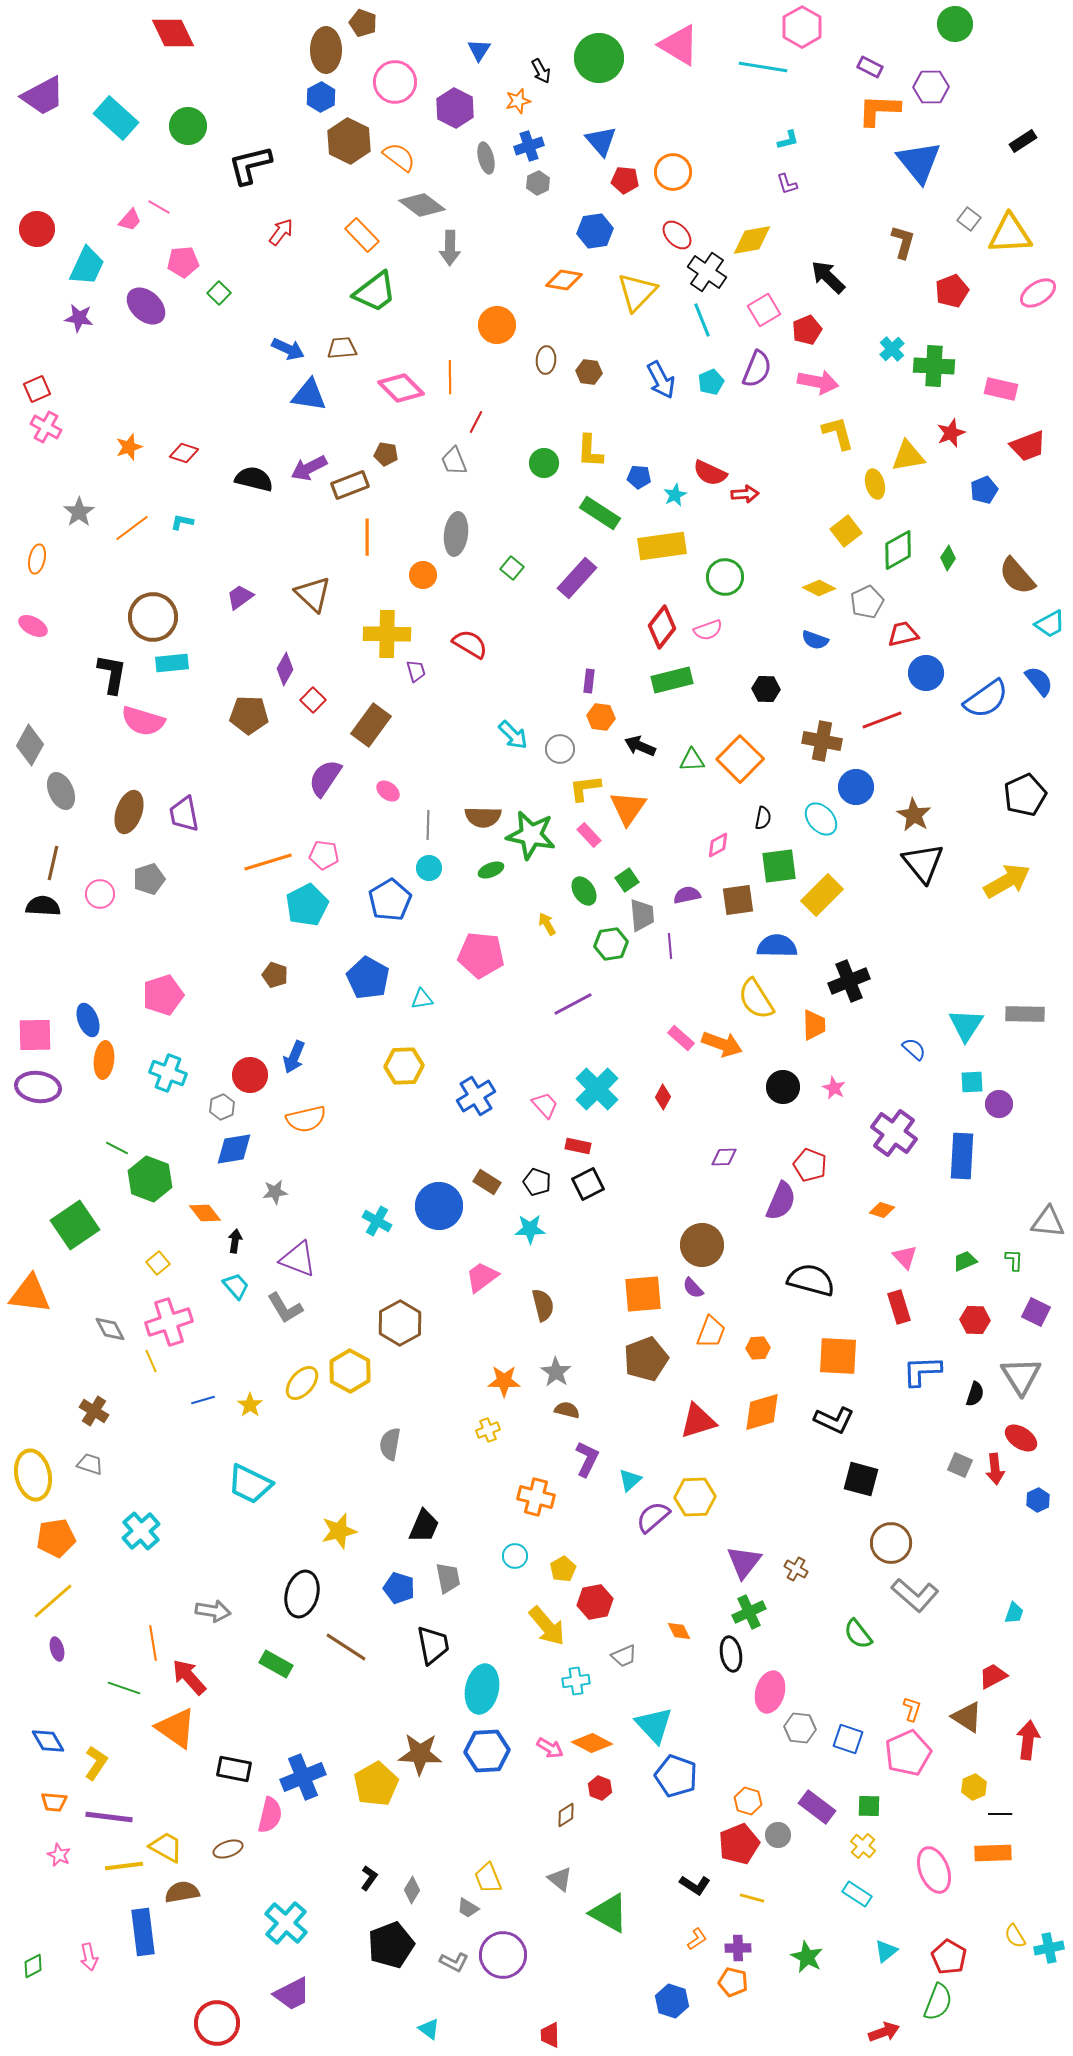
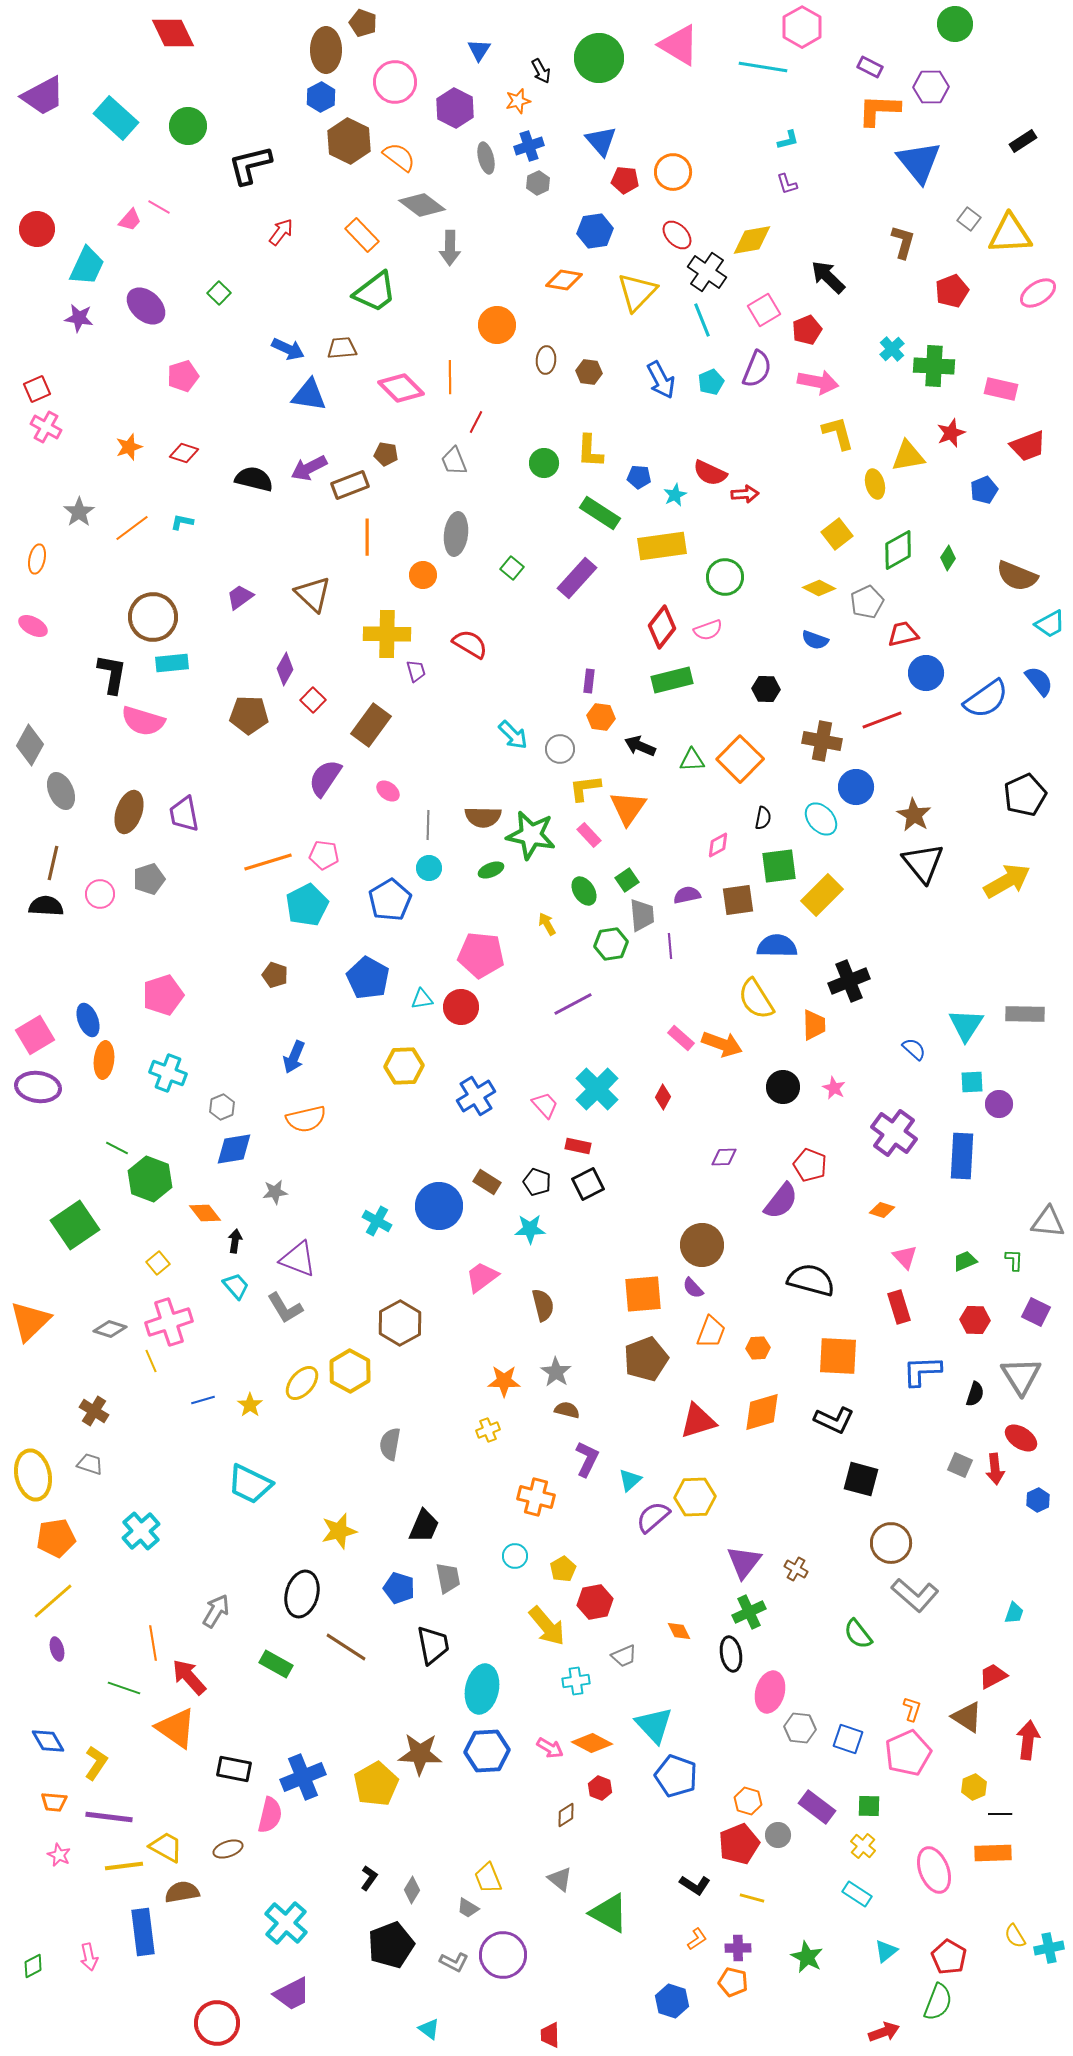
pink pentagon at (183, 262): moved 114 px down; rotated 12 degrees counterclockwise
yellow square at (846, 531): moved 9 px left, 3 px down
brown semicircle at (1017, 576): rotated 27 degrees counterclockwise
black semicircle at (43, 906): moved 3 px right
pink square at (35, 1035): rotated 30 degrees counterclockwise
red circle at (250, 1075): moved 211 px right, 68 px up
purple semicircle at (781, 1201): rotated 15 degrees clockwise
orange triangle at (30, 1294): moved 27 px down; rotated 51 degrees counterclockwise
gray diamond at (110, 1329): rotated 44 degrees counterclockwise
gray arrow at (213, 1611): moved 3 px right; rotated 68 degrees counterclockwise
